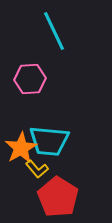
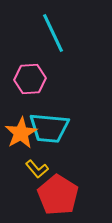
cyan line: moved 1 px left, 2 px down
cyan trapezoid: moved 13 px up
orange star: moved 15 px up
red pentagon: moved 2 px up
